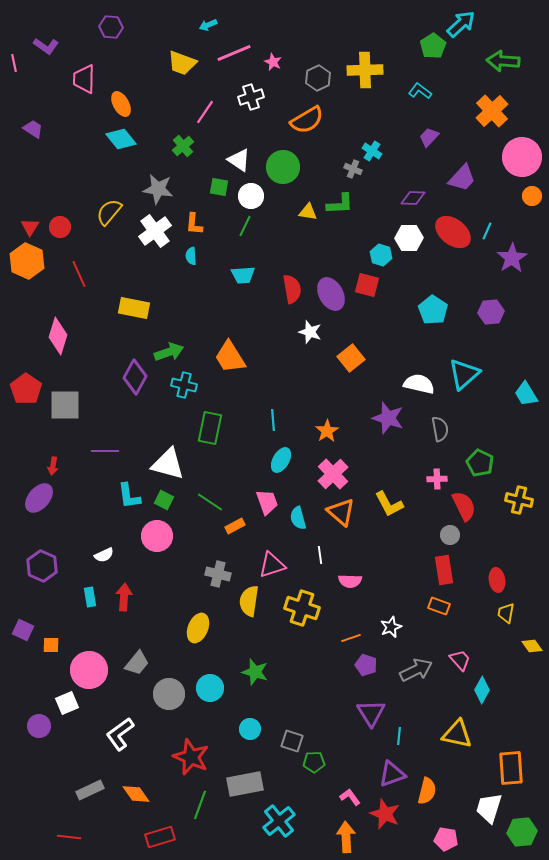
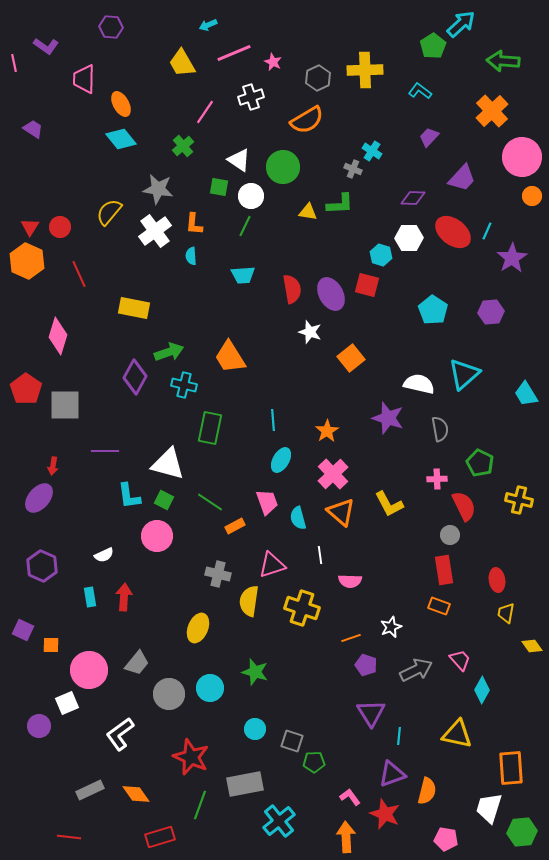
yellow trapezoid at (182, 63): rotated 40 degrees clockwise
cyan circle at (250, 729): moved 5 px right
